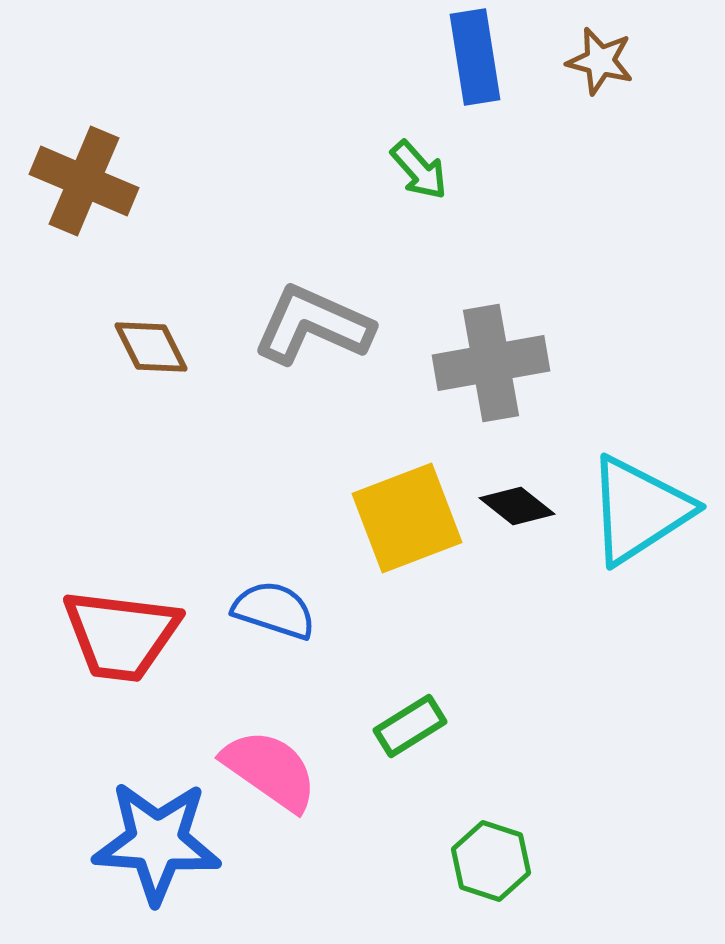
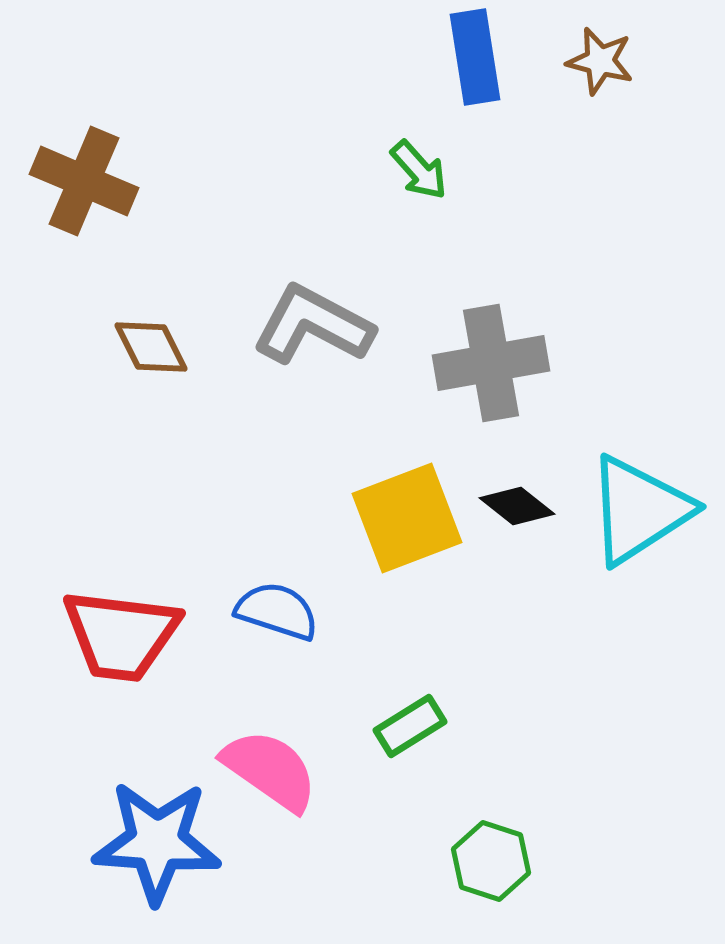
gray L-shape: rotated 4 degrees clockwise
blue semicircle: moved 3 px right, 1 px down
